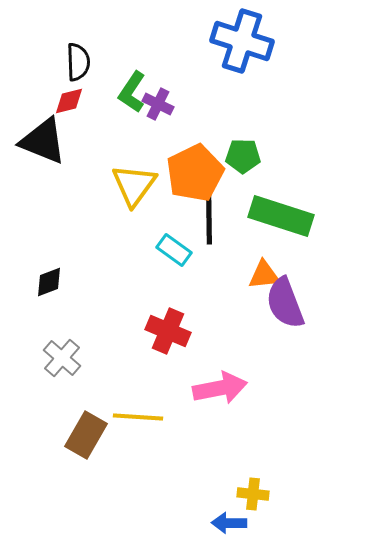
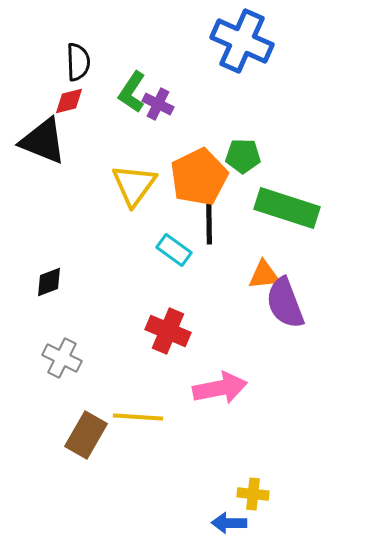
blue cross: rotated 6 degrees clockwise
orange pentagon: moved 4 px right, 4 px down
green rectangle: moved 6 px right, 8 px up
gray cross: rotated 15 degrees counterclockwise
